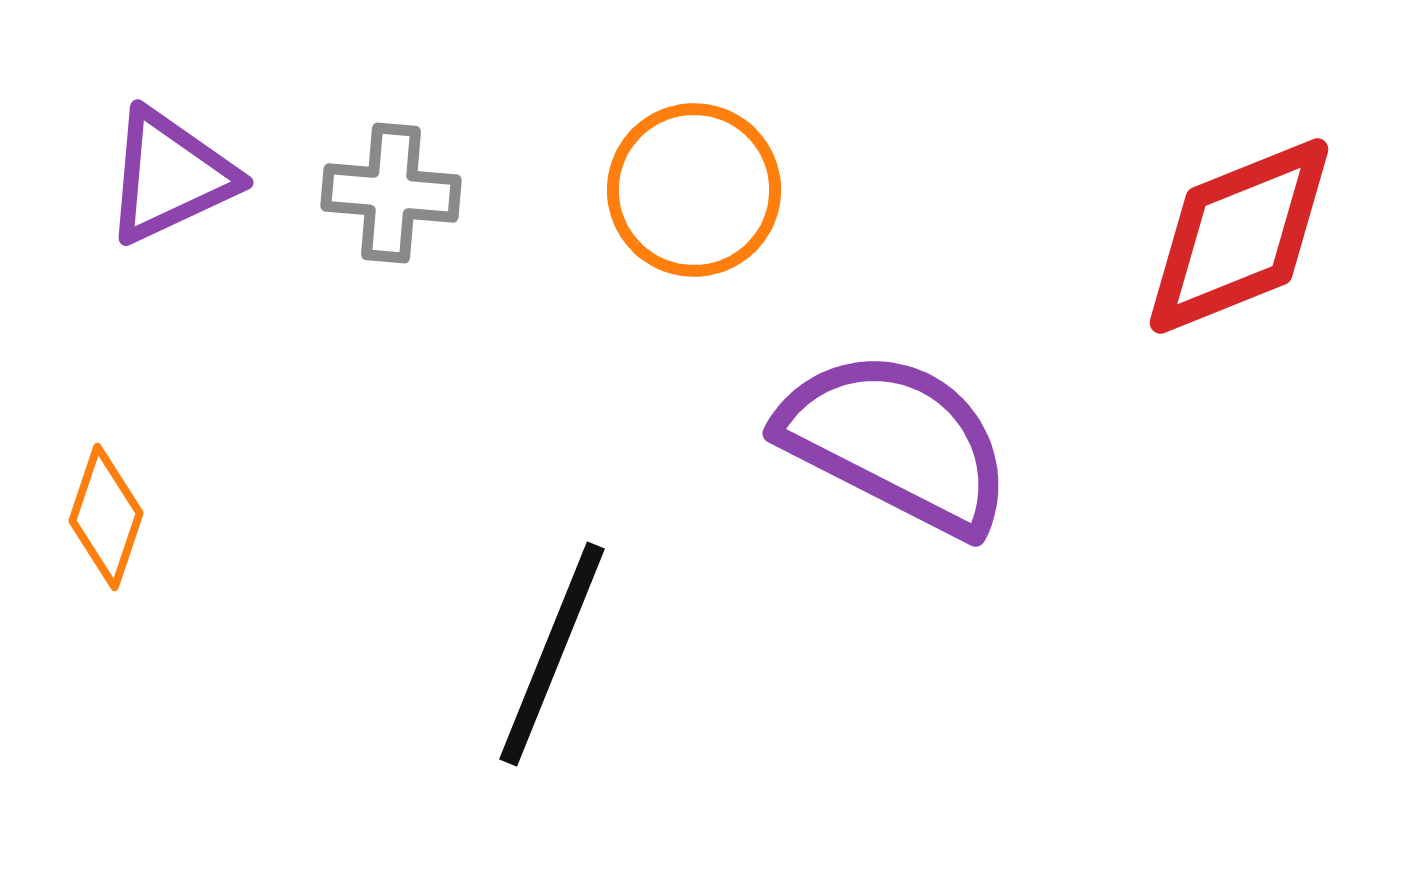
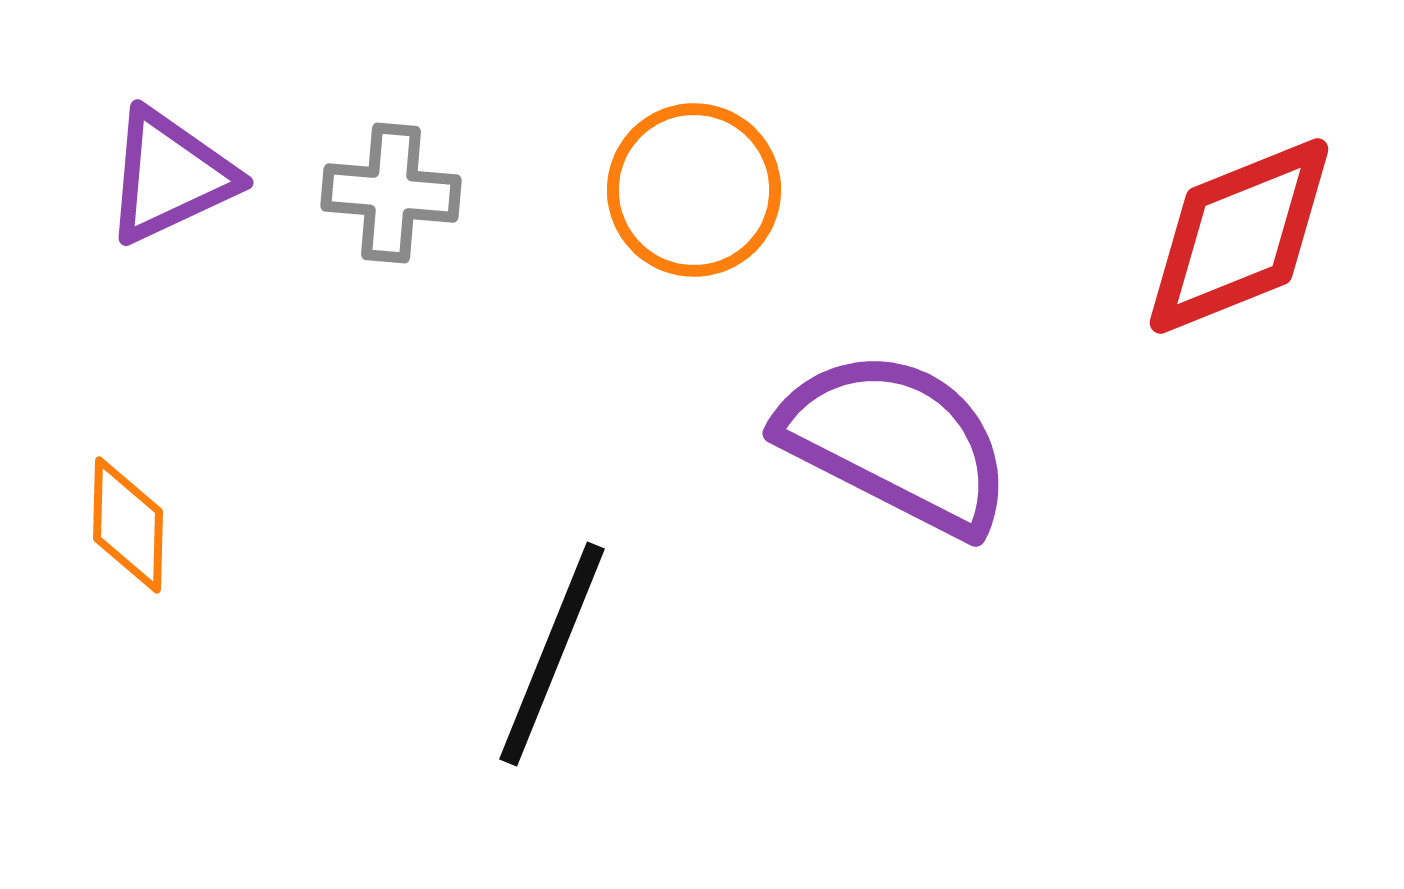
orange diamond: moved 22 px right, 8 px down; rotated 17 degrees counterclockwise
